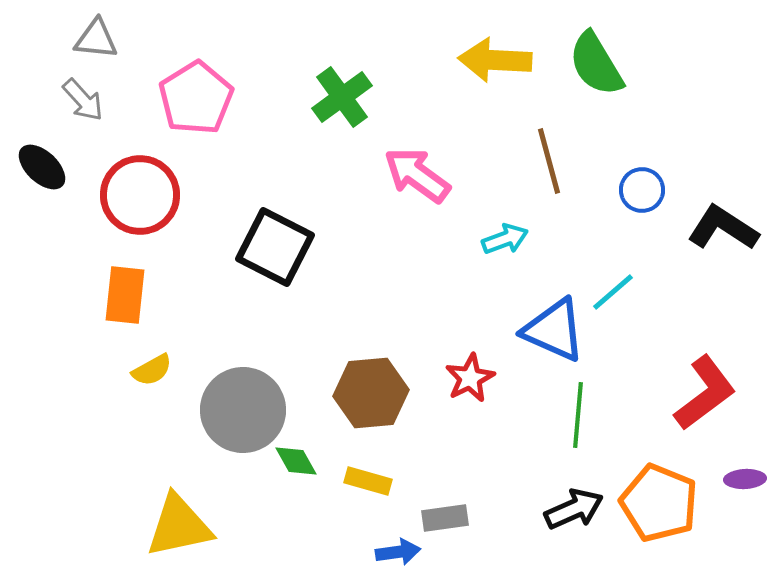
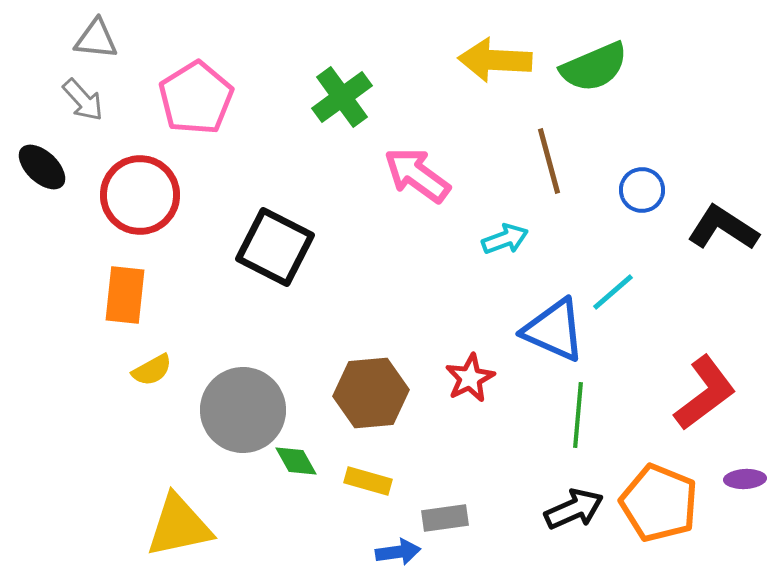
green semicircle: moved 2 px left, 3 px down; rotated 82 degrees counterclockwise
